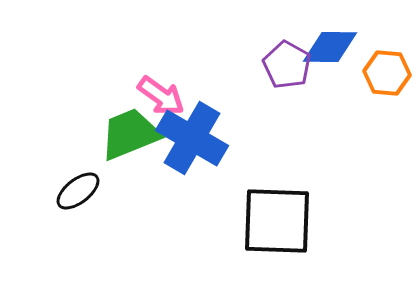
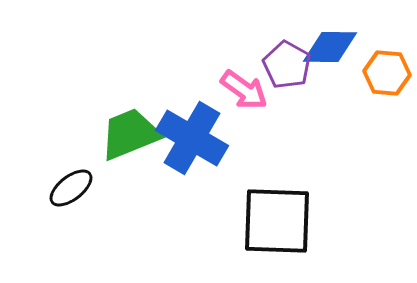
pink arrow: moved 83 px right, 6 px up
black ellipse: moved 7 px left, 3 px up
